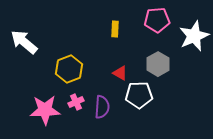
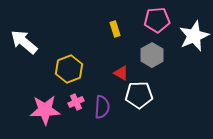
yellow rectangle: rotated 21 degrees counterclockwise
gray hexagon: moved 6 px left, 9 px up
red triangle: moved 1 px right
